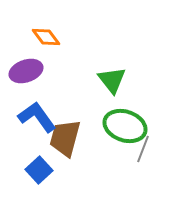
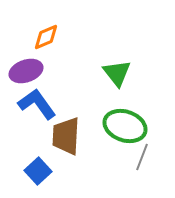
orange diamond: rotated 76 degrees counterclockwise
green triangle: moved 5 px right, 7 px up
blue L-shape: moved 13 px up
brown trapezoid: moved 1 px right, 2 px up; rotated 12 degrees counterclockwise
gray line: moved 1 px left, 8 px down
blue square: moved 1 px left, 1 px down
